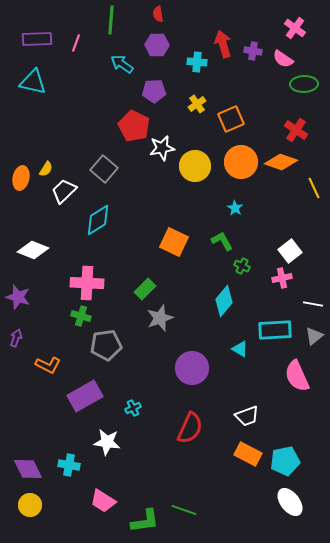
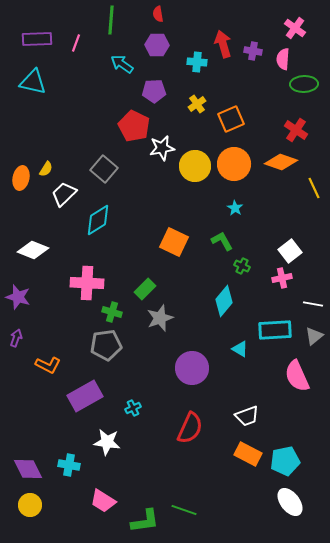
pink semicircle at (283, 59): rotated 60 degrees clockwise
orange circle at (241, 162): moved 7 px left, 2 px down
white trapezoid at (64, 191): moved 3 px down
green cross at (81, 316): moved 31 px right, 4 px up
